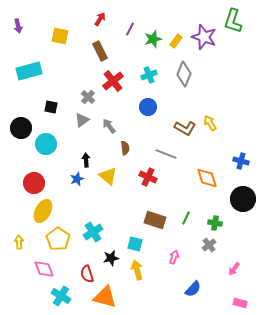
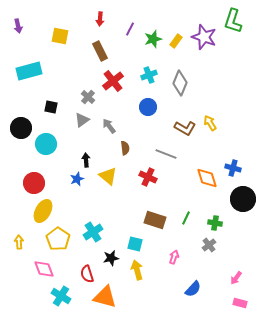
red arrow at (100, 19): rotated 152 degrees clockwise
gray diamond at (184, 74): moved 4 px left, 9 px down
blue cross at (241, 161): moved 8 px left, 7 px down
pink arrow at (234, 269): moved 2 px right, 9 px down
